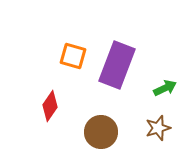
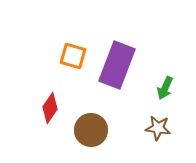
green arrow: rotated 140 degrees clockwise
red diamond: moved 2 px down
brown star: rotated 25 degrees clockwise
brown circle: moved 10 px left, 2 px up
